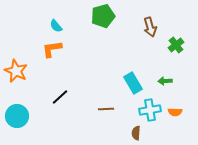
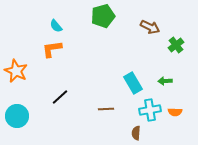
brown arrow: rotated 48 degrees counterclockwise
